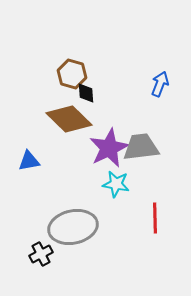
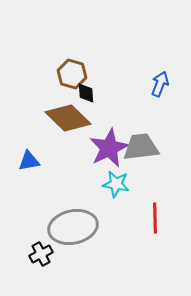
brown diamond: moved 1 px left, 1 px up
